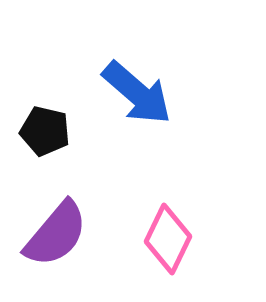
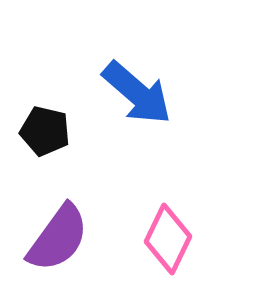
purple semicircle: moved 2 px right, 4 px down; rotated 4 degrees counterclockwise
